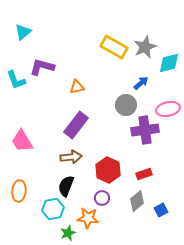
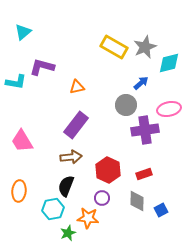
cyan L-shape: moved 2 px down; rotated 60 degrees counterclockwise
pink ellipse: moved 1 px right
gray diamond: rotated 50 degrees counterclockwise
